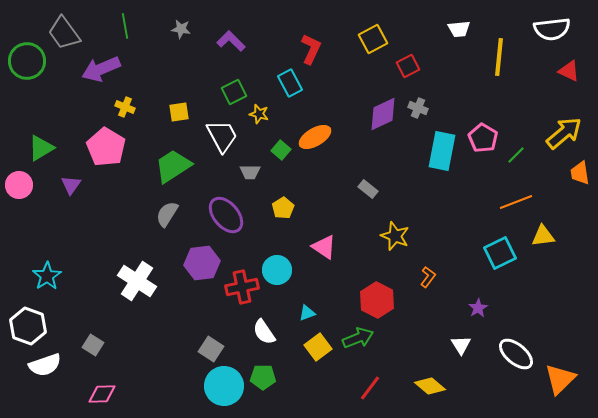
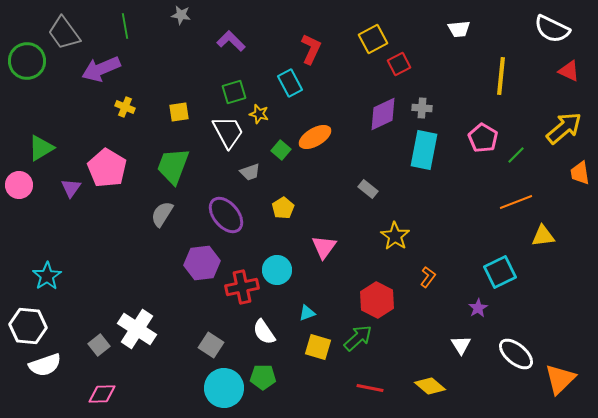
gray star at (181, 29): moved 14 px up
white semicircle at (552, 29): rotated 33 degrees clockwise
yellow line at (499, 57): moved 2 px right, 19 px down
red square at (408, 66): moved 9 px left, 2 px up
green square at (234, 92): rotated 10 degrees clockwise
gray cross at (418, 108): moved 4 px right; rotated 18 degrees counterclockwise
yellow arrow at (564, 133): moved 5 px up
white trapezoid at (222, 136): moved 6 px right, 4 px up
pink pentagon at (106, 147): moved 1 px right, 21 px down
cyan rectangle at (442, 151): moved 18 px left, 1 px up
green trapezoid at (173, 166): rotated 36 degrees counterclockwise
gray trapezoid at (250, 172): rotated 20 degrees counterclockwise
purple triangle at (71, 185): moved 3 px down
gray semicircle at (167, 214): moved 5 px left
yellow star at (395, 236): rotated 12 degrees clockwise
pink triangle at (324, 247): rotated 32 degrees clockwise
cyan square at (500, 253): moved 19 px down
white cross at (137, 281): moved 48 px down
white hexagon at (28, 326): rotated 15 degrees counterclockwise
green arrow at (358, 338): rotated 20 degrees counterclockwise
gray square at (93, 345): moved 6 px right; rotated 20 degrees clockwise
yellow square at (318, 347): rotated 36 degrees counterclockwise
gray square at (211, 349): moved 4 px up
cyan circle at (224, 386): moved 2 px down
red line at (370, 388): rotated 64 degrees clockwise
